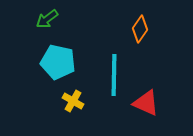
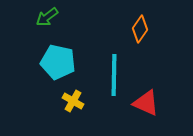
green arrow: moved 2 px up
